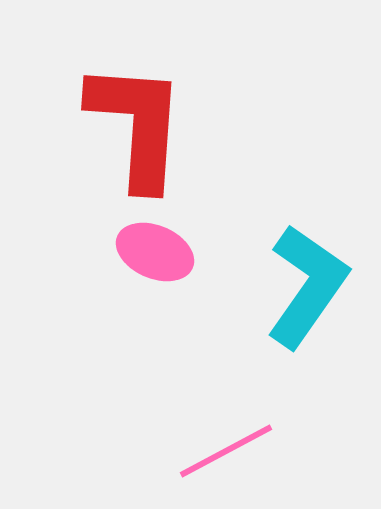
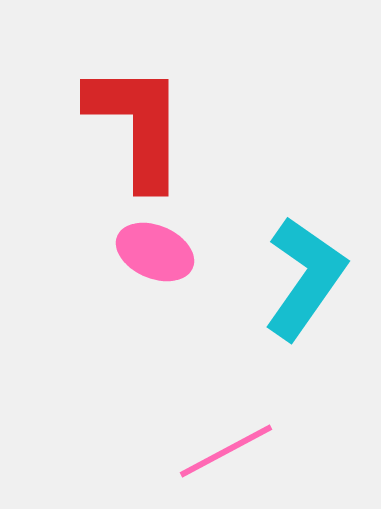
red L-shape: rotated 4 degrees counterclockwise
cyan L-shape: moved 2 px left, 8 px up
